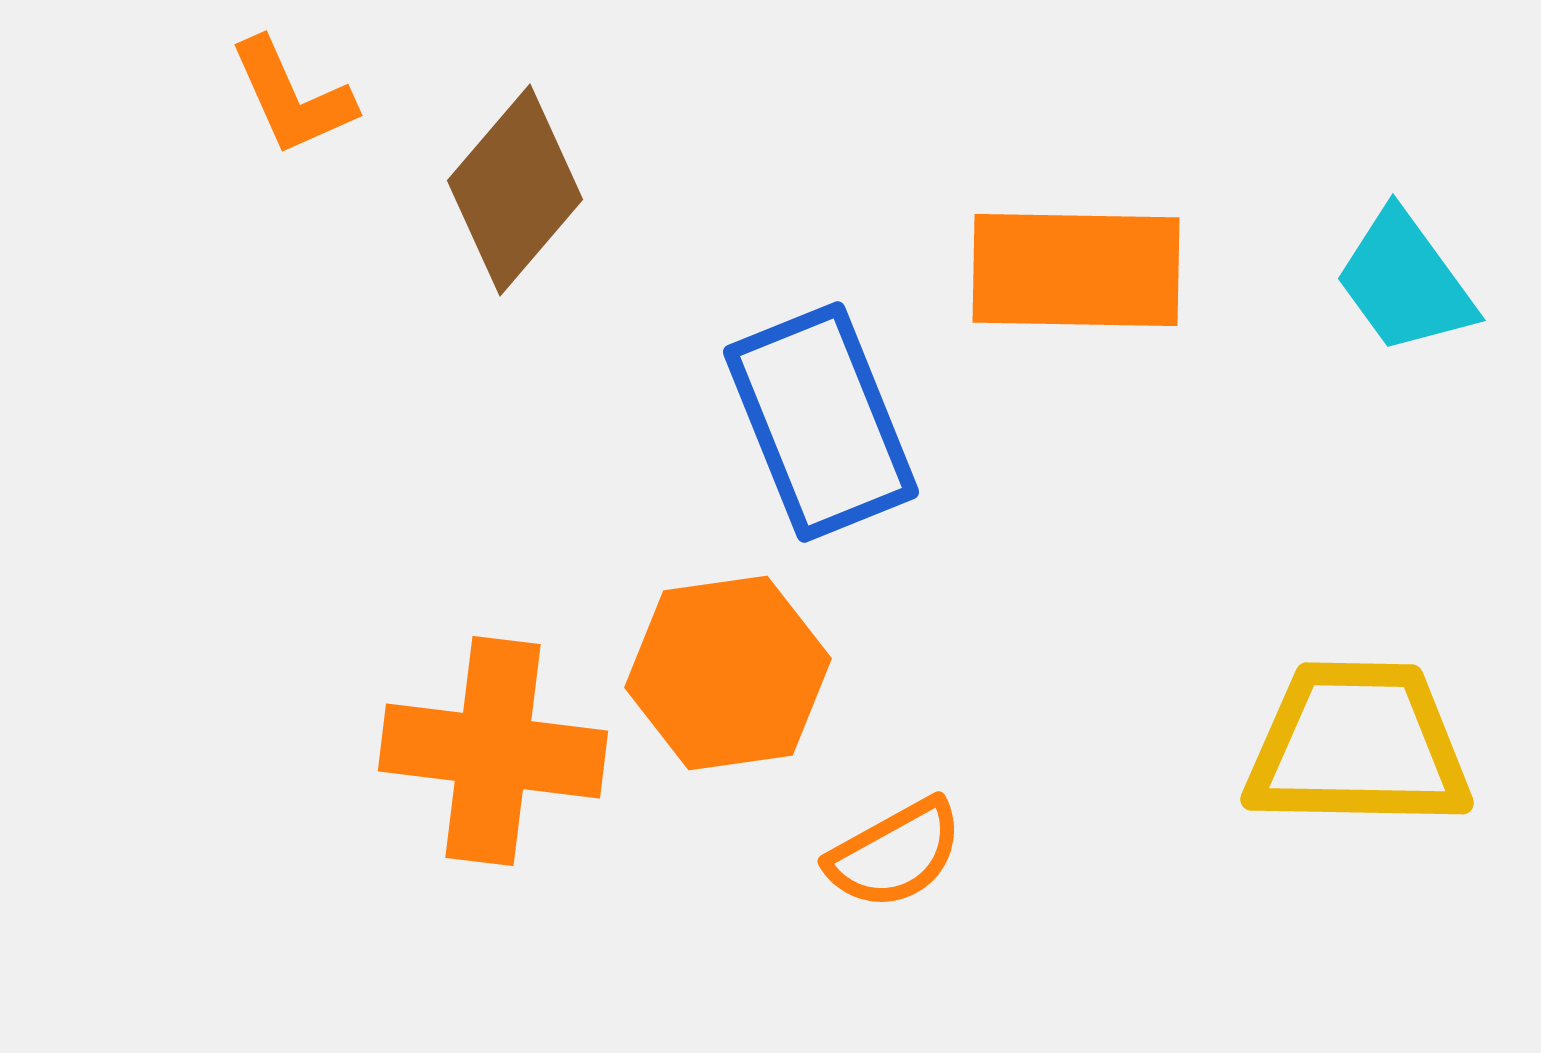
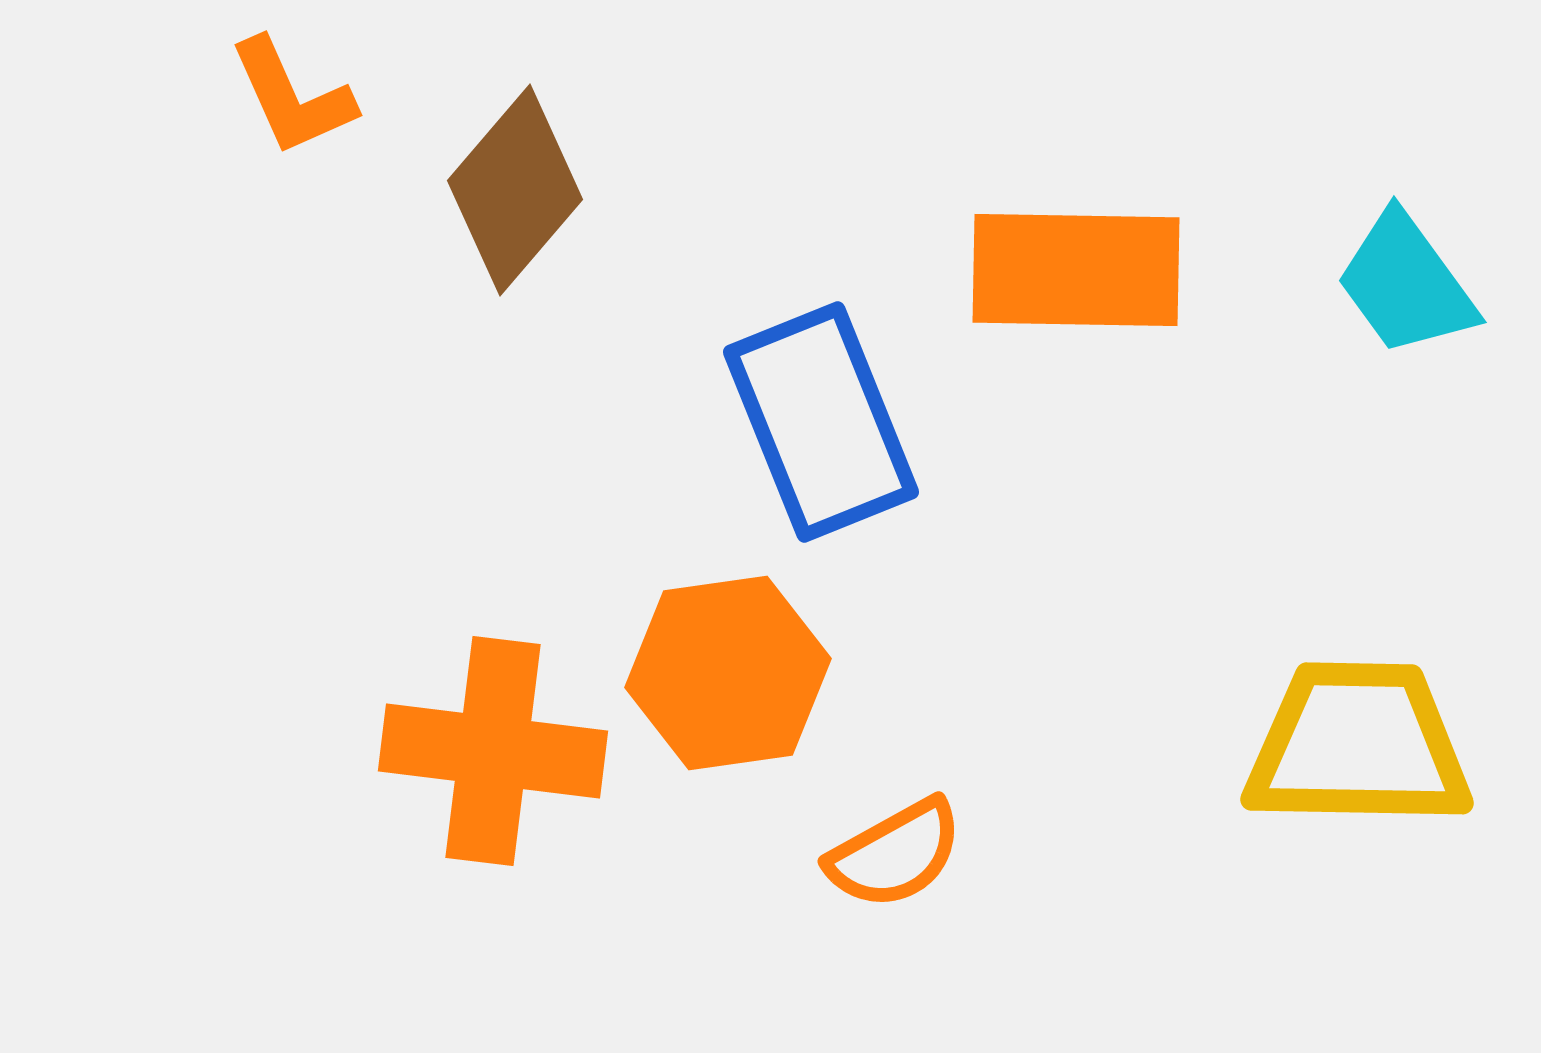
cyan trapezoid: moved 1 px right, 2 px down
